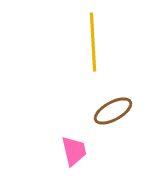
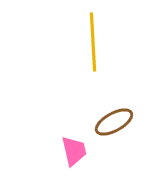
brown ellipse: moved 1 px right, 11 px down
